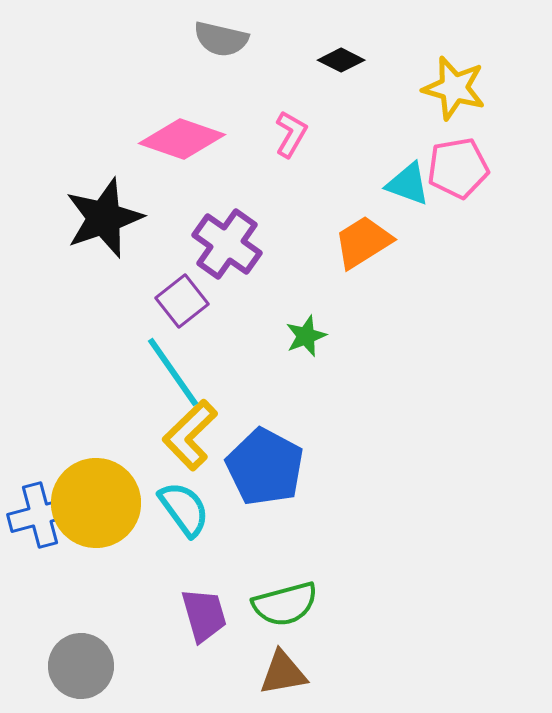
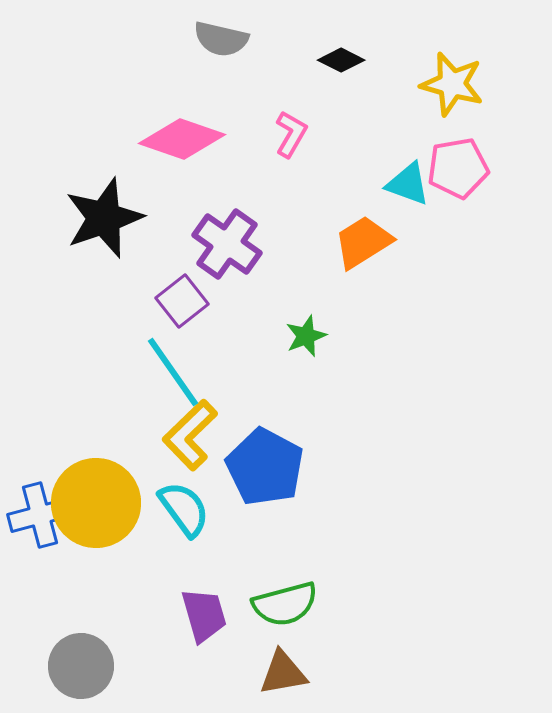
yellow star: moved 2 px left, 4 px up
